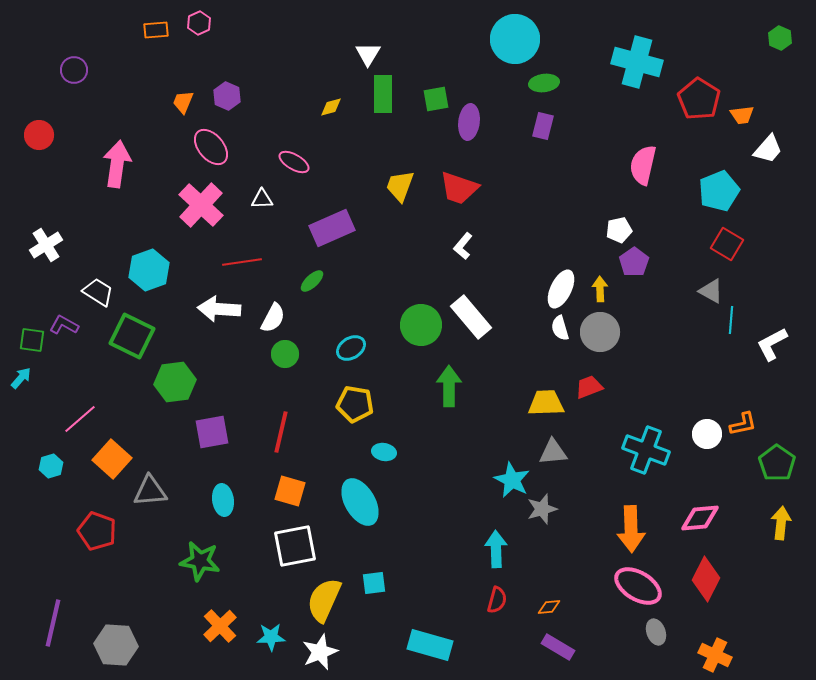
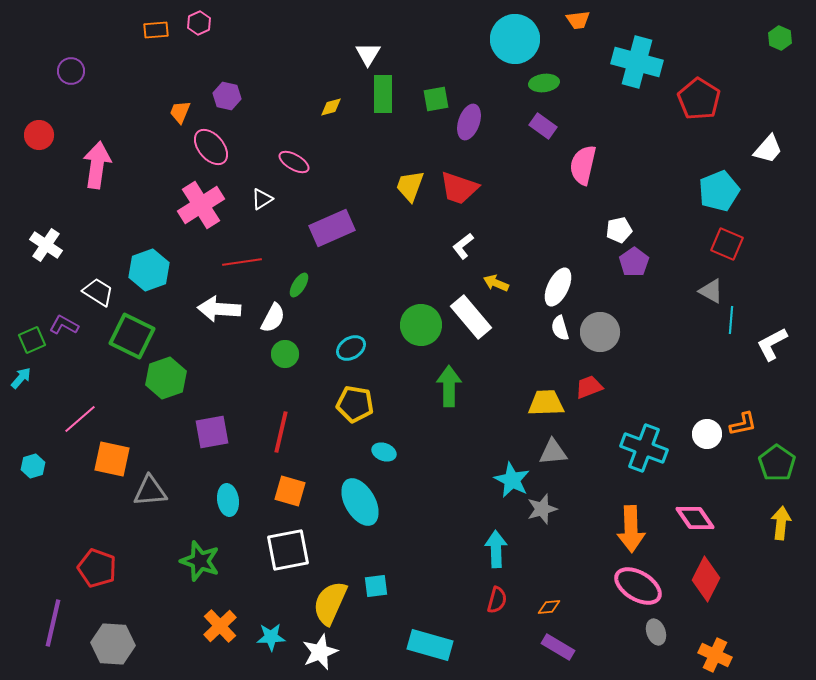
purple circle at (74, 70): moved 3 px left, 1 px down
purple hexagon at (227, 96): rotated 12 degrees counterclockwise
orange trapezoid at (183, 102): moved 3 px left, 10 px down
orange trapezoid at (742, 115): moved 164 px left, 95 px up
purple ellipse at (469, 122): rotated 12 degrees clockwise
purple rectangle at (543, 126): rotated 68 degrees counterclockwise
pink arrow at (117, 164): moved 20 px left, 1 px down
pink semicircle at (643, 165): moved 60 px left
yellow trapezoid at (400, 186): moved 10 px right
white triangle at (262, 199): rotated 30 degrees counterclockwise
pink cross at (201, 205): rotated 15 degrees clockwise
red square at (727, 244): rotated 8 degrees counterclockwise
white cross at (46, 245): rotated 24 degrees counterclockwise
white L-shape at (463, 246): rotated 12 degrees clockwise
green ellipse at (312, 281): moved 13 px left, 4 px down; rotated 15 degrees counterclockwise
white ellipse at (561, 289): moved 3 px left, 2 px up
yellow arrow at (600, 289): moved 104 px left, 6 px up; rotated 65 degrees counterclockwise
green square at (32, 340): rotated 32 degrees counterclockwise
green hexagon at (175, 382): moved 9 px left, 4 px up; rotated 12 degrees counterclockwise
cyan cross at (646, 450): moved 2 px left, 2 px up
cyan ellipse at (384, 452): rotated 10 degrees clockwise
orange square at (112, 459): rotated 30 degrees counterclockwise
cyan hexagon at (51, 466): moved 18 px left
cyan ellipse at (223, 500): moved 5 px right
pink diamond at (700, 518): moved 5 px left; rotated 60 degrees clockwise
red pentagon at (97, 531): moved 37 px down
white square at (295, 546): moved 7 px left, 4 px down
green star at (200, 561): rotated 9 degrees clockwise
cyan square at (374, 583): moved 2 px right, 3 px down
yellow semicircle at (324, 600): moved 6 px right, 3 px down
gray hexagon at (116, 645): moved 3 px left, 1 px up
